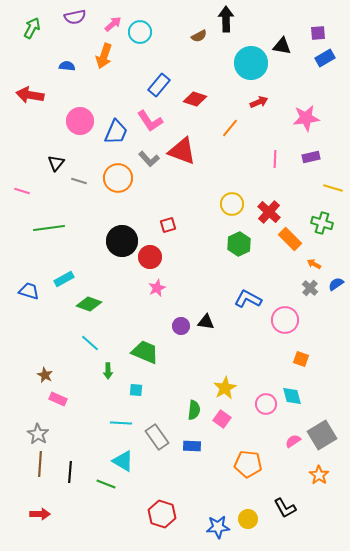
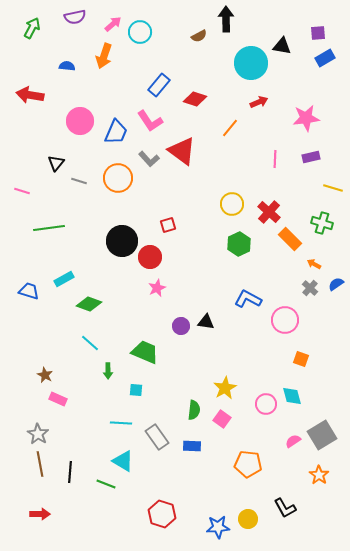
red triangle at (182, 151): rotated 16 degrees clockwise
brown line at (40, 464): rotated 15 degrees counterclockwise
